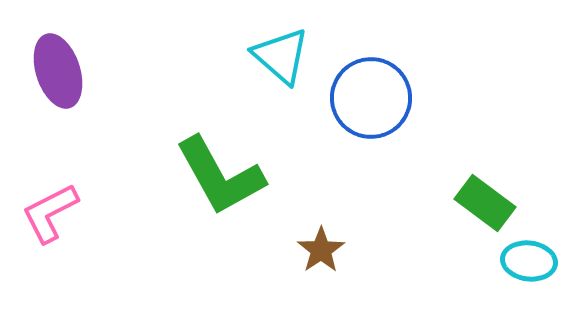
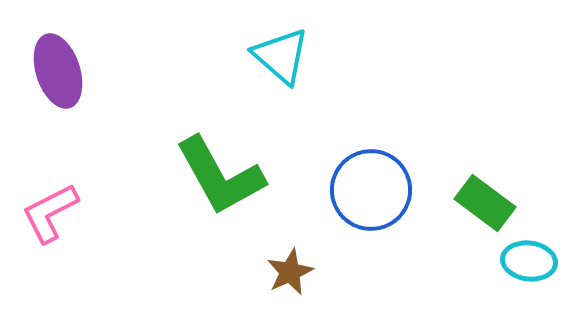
blue circle: moved 92 px down
brown star: moved 31 px left, 22 px down; rotated 9 degrees clockwise
